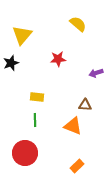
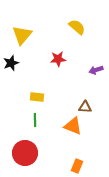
yellow semicircle: moved 1 px left, 3 px down
purple arrow: moved 3 px up
brown triangle: moved 2 px down
orange rectangle: rotated 24 degrees counterclockwise
